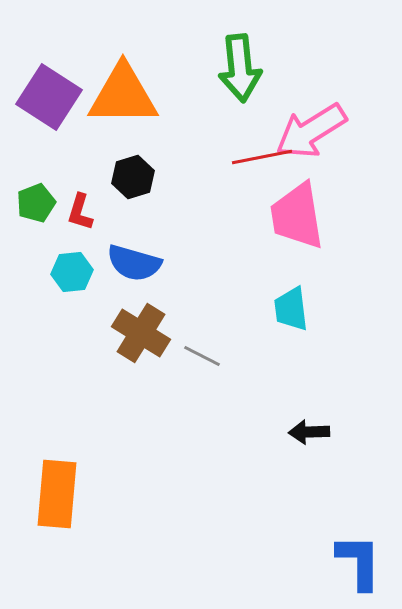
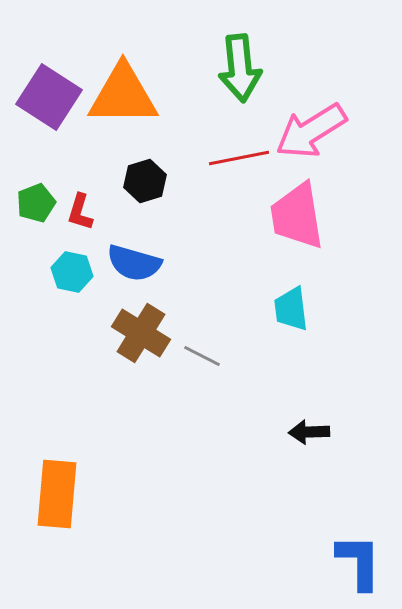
red line: moved 23 px left, 1 px down
black hexagon: moved 12 px right, 4 px down
cyan hexagon: rotated 18 degrees clockwise
